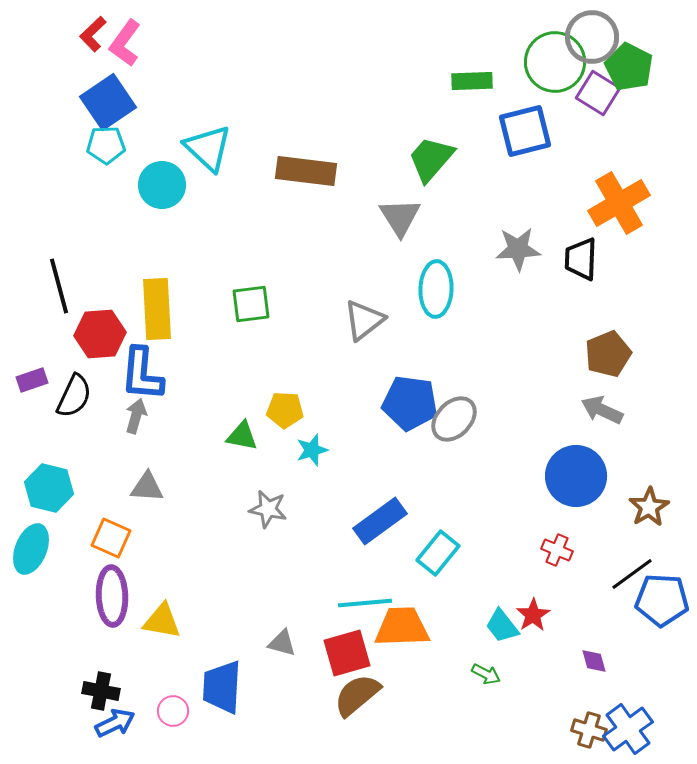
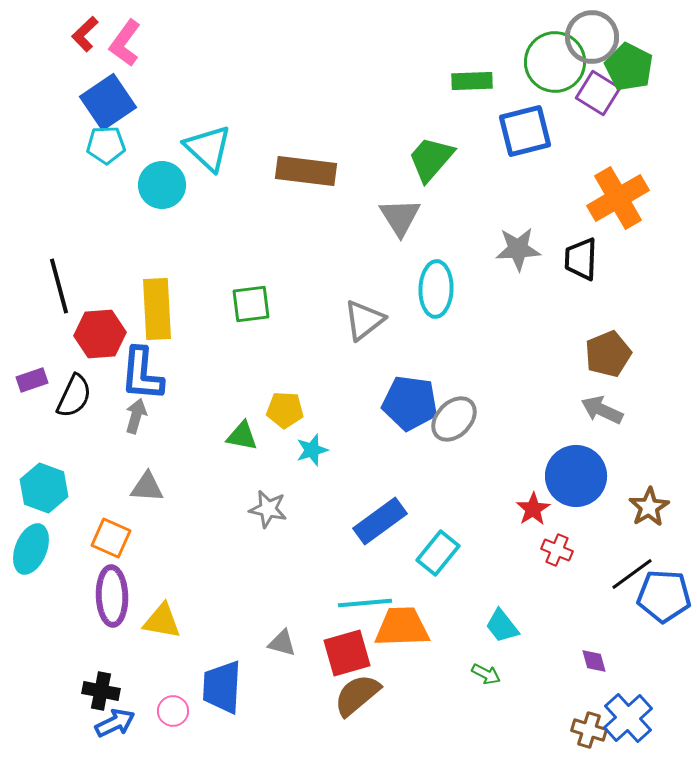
red L-shape at (93, 34): moved 8 px left
orange cross at (619, 203): moved 1 px left, 5 px up
cyan hexagon at (49, 488): moved 5 px left; rotated 6 degrees clockwise
blue pentagon at (662, 600): moved 2 px right, 4 px up
red star at (533, 615): moved 106 px up
blue cross at (628, 729): moved 11 px up; rotated 6 degrees counterclockwise
